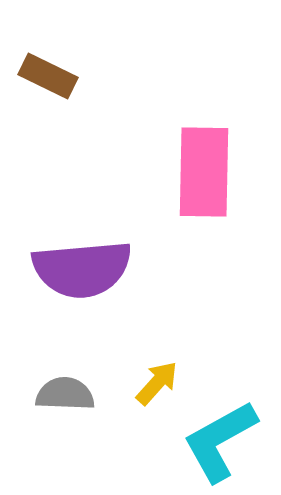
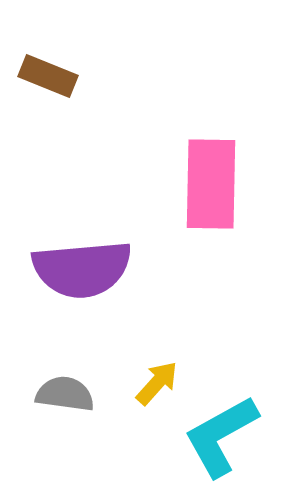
brown rectangle: rotated 4 degrees counterclockwise
pink rectangle: moved 7 px right, 12 px down
gray semicircle: rotated 6 degrees clockwise
cyan L-shape: moved 1 px right, 5 px up
